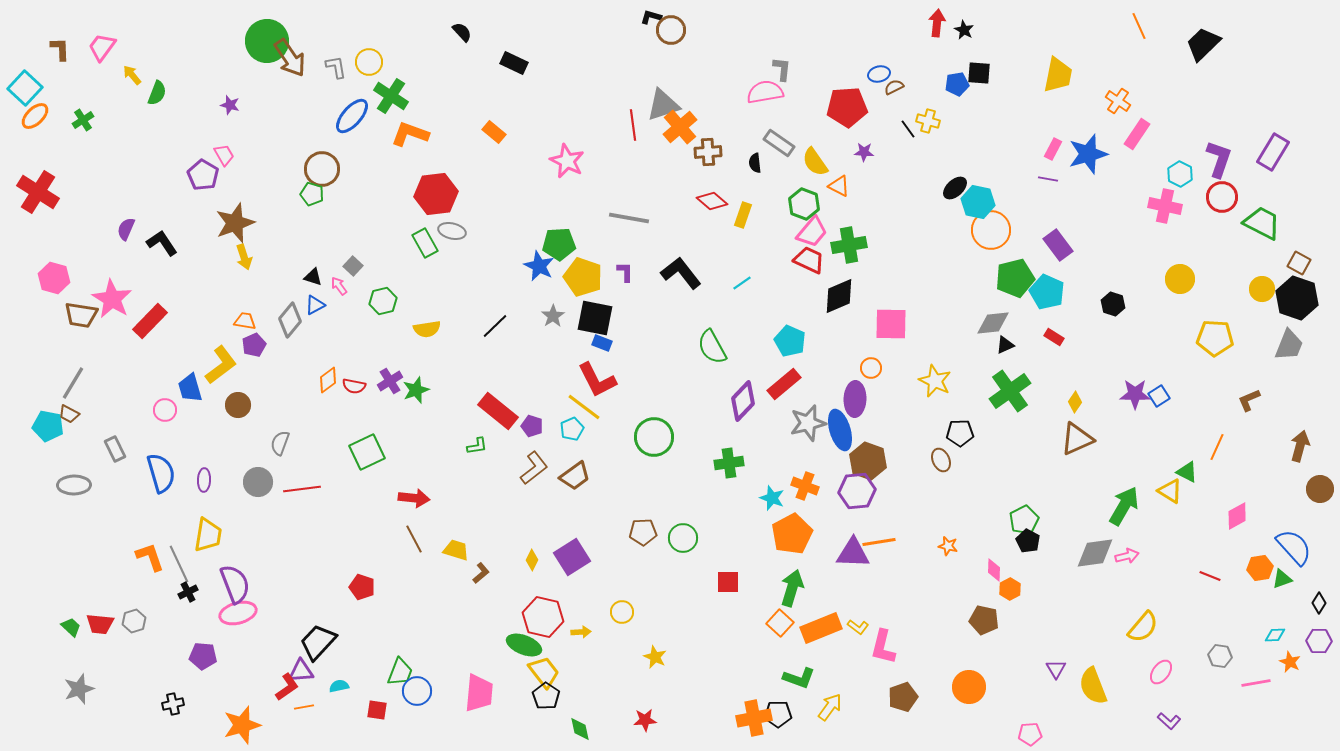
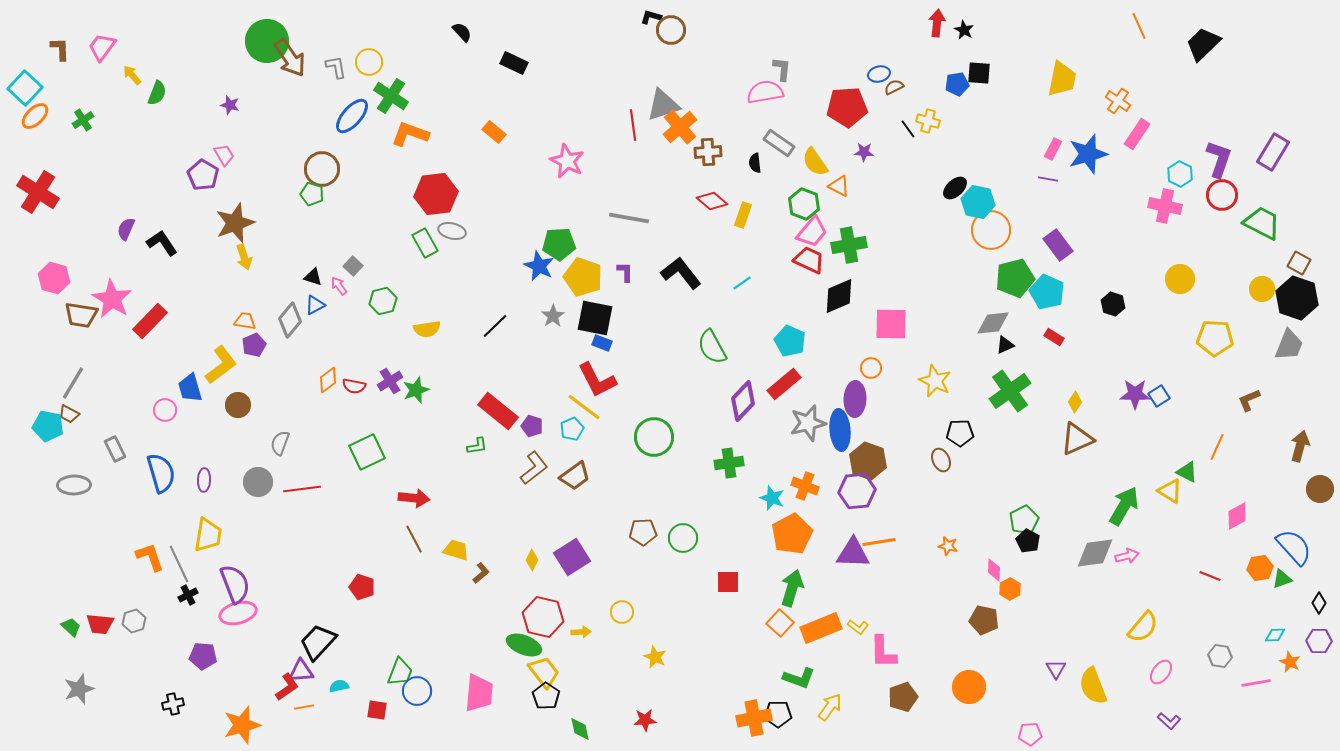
yellow trapezoid at (1058, 75): moved 4 px right, 4 px down
red circle at (1222, 197): moved 2 px up
blue ellipse at (840, 430): rotated 12 degrees clockwise
black cross at (188, 592): moved 3 px down
pink L-shape at (883, 647): moved 5 px down; rotated 15 degrees counterclockwise
